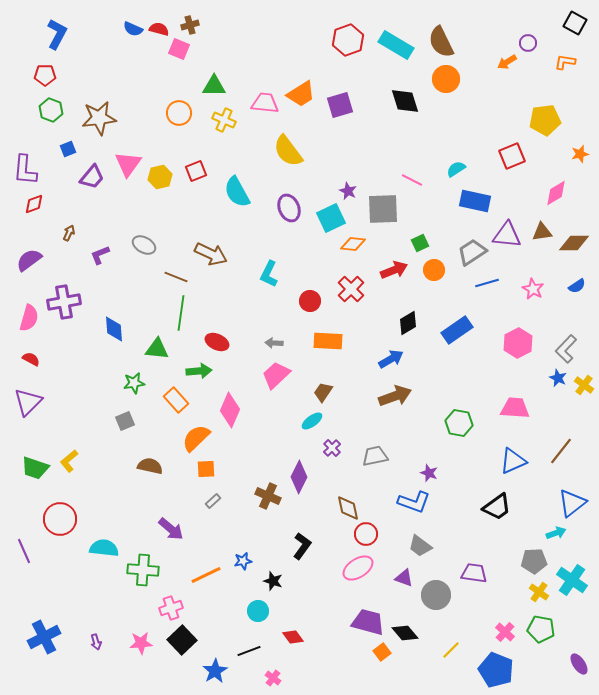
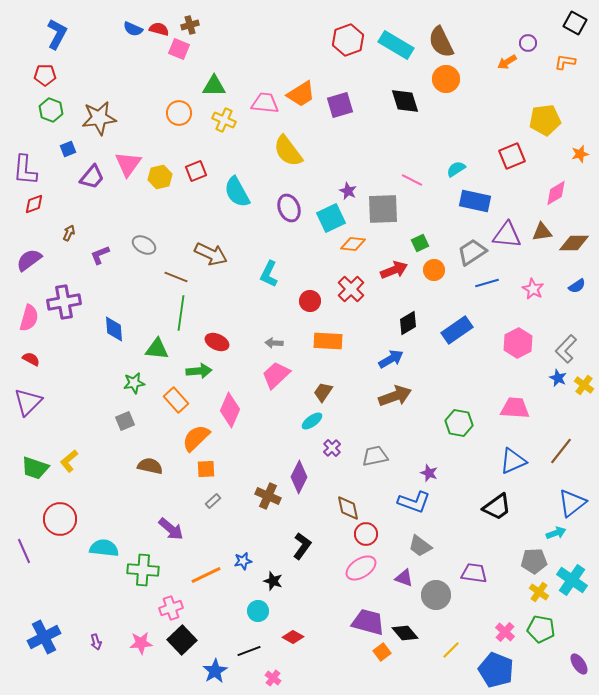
pink ellipse at (358, 568): moved 3 px right
red diamond at (293, 637): rotated 25 degrees counterclockwise
